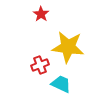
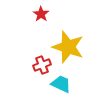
yellow star: rotated 12 degrees clockwise
red cross: moved 2 px right
